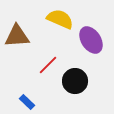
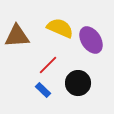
yellow semicircle: moved 9 px down
black circle: moved 3 px right, 2 px down
blue rectangle: moved 16 px right, 12 px up
